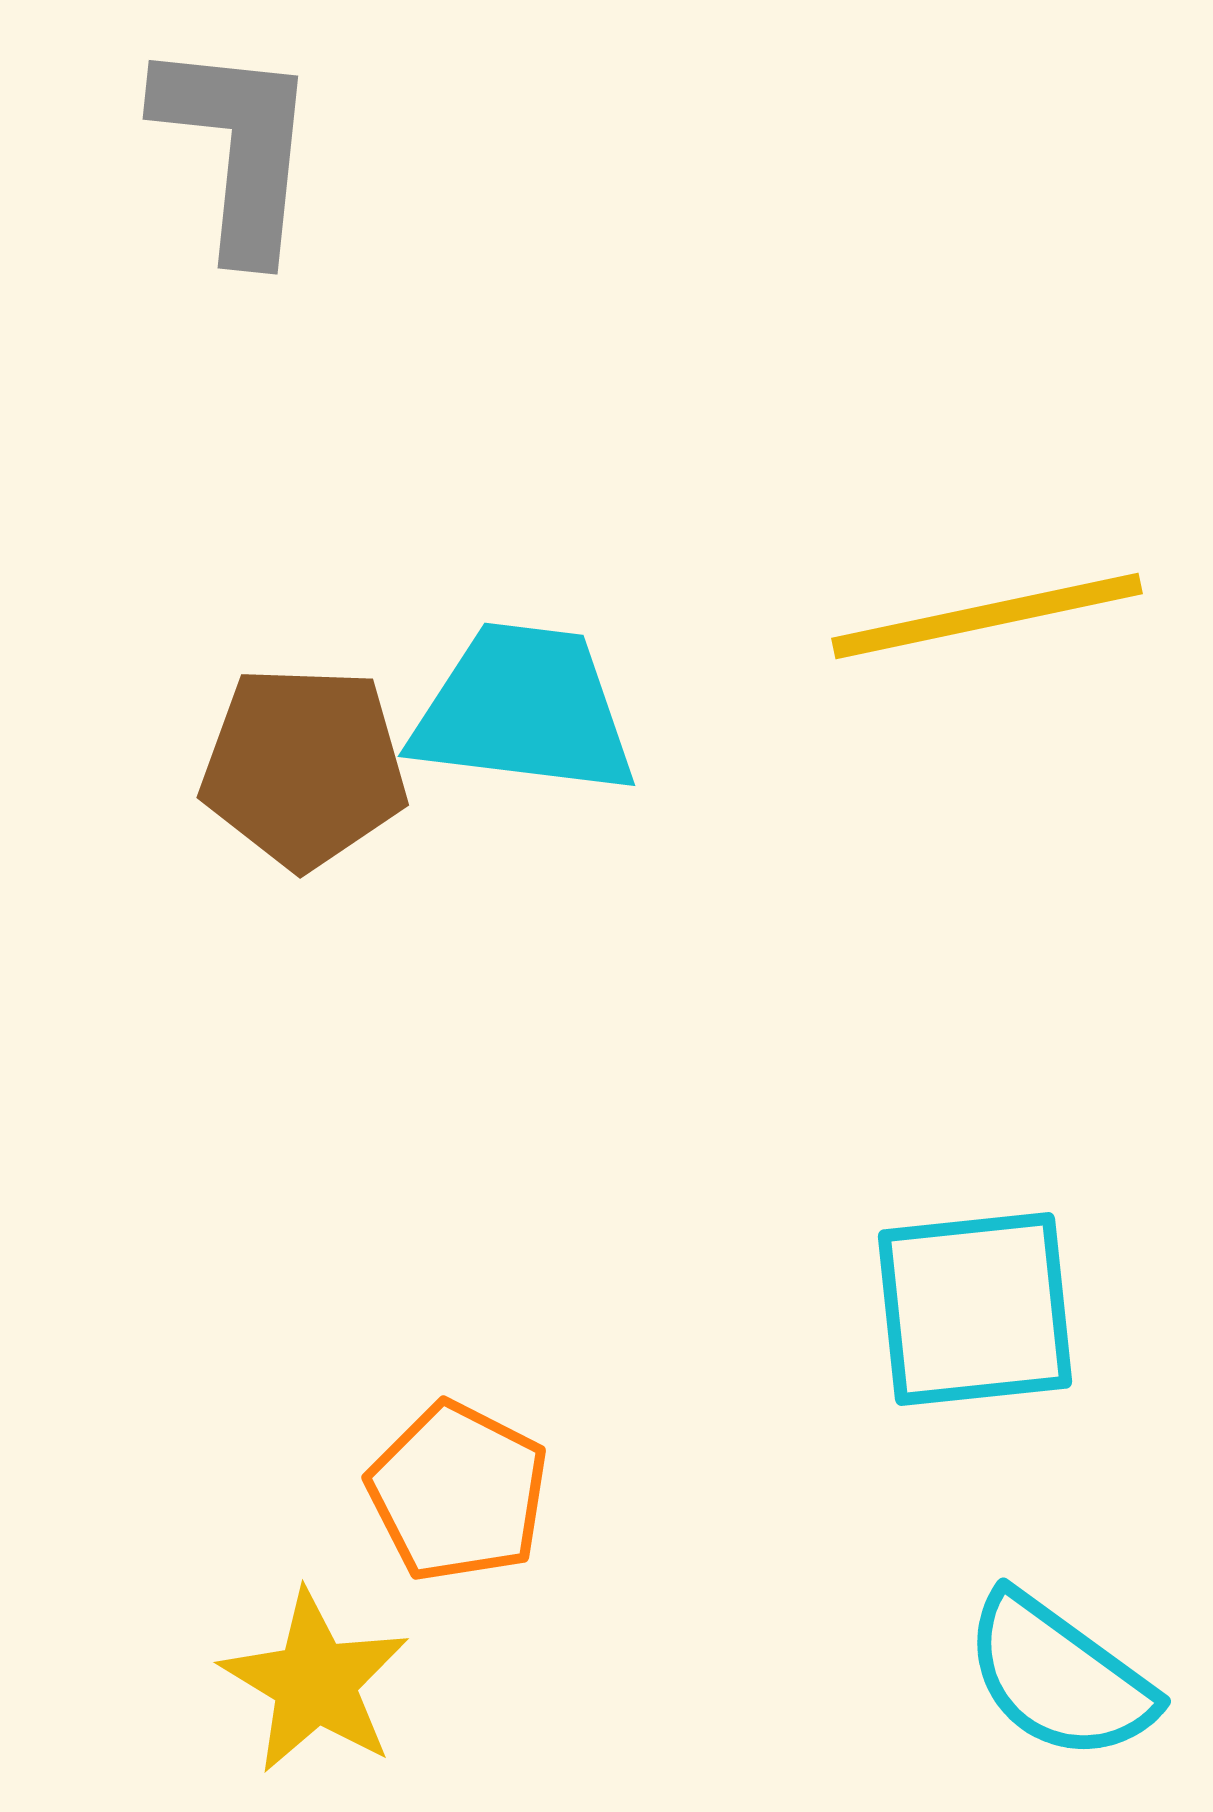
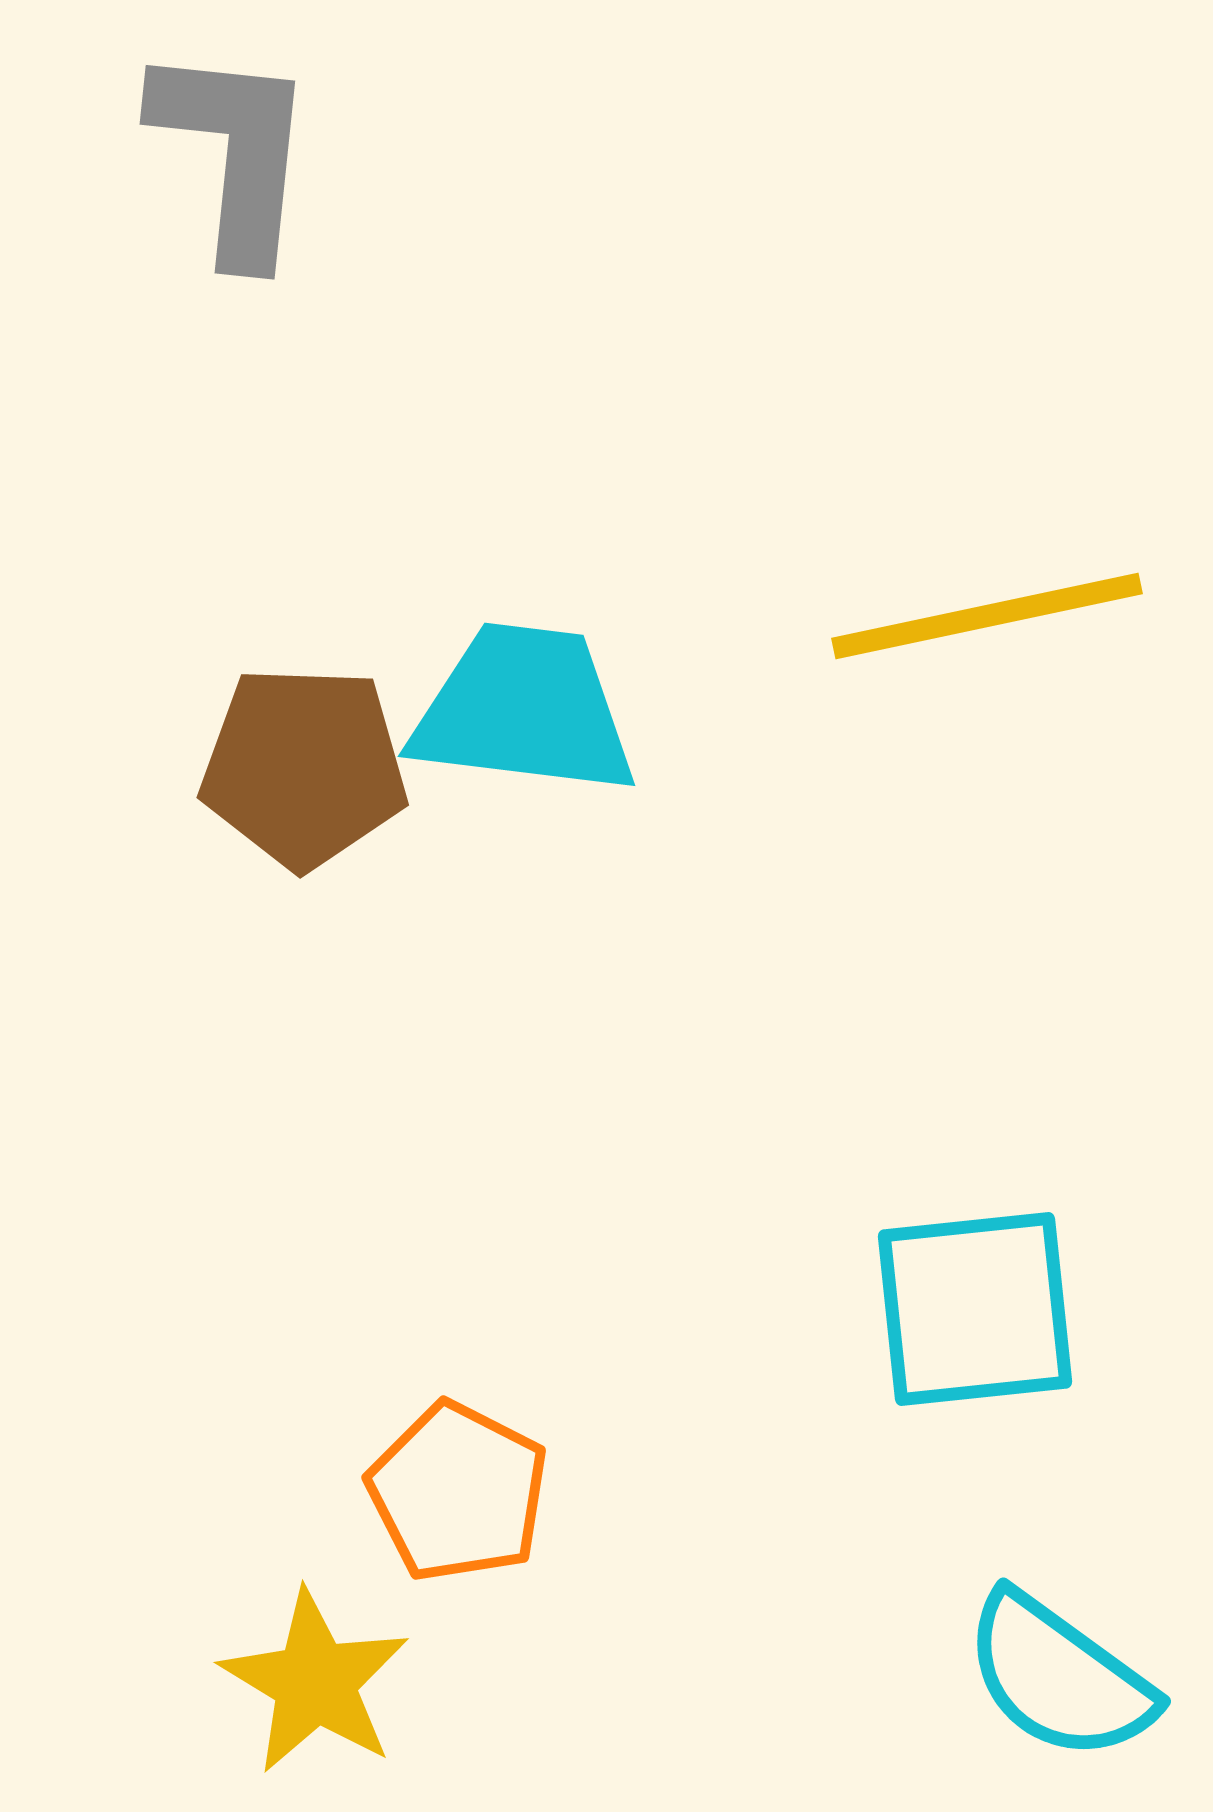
gray L-shape: moved 3 px left, 5 px down
